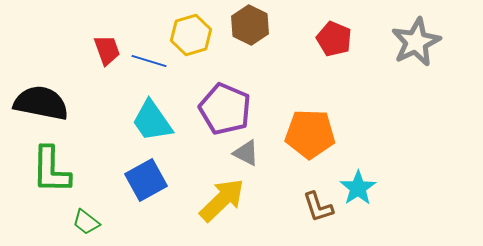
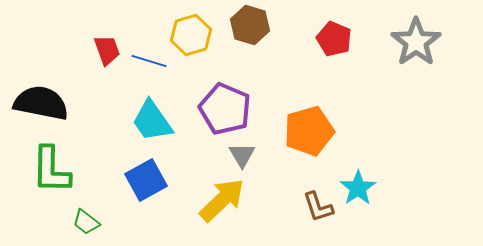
brown hexagon: rotated 9 degrees counterclockwise
gray star: rotated 9 degrees counterclockwise
orange pentagon: moved 1 px left, 3 px up; rotated 18 degrees counterclockwise
gray triangle: moved 4 px left, 2 px down; rotated 32 degrees clockwise
